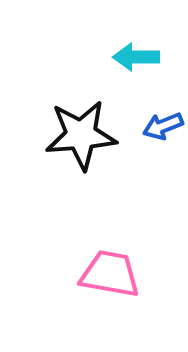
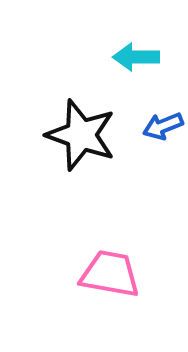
black star: rotated 24 degrees clockwise
